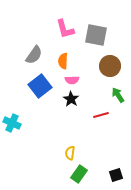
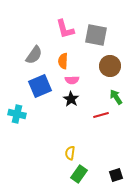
blue square: rotated 15 degrees clockwise
green arrow: moved 2 px left, 2 px down
cyan cross: moved 5 px right, 9 px up; rotated 12 degrees counterclockwise
